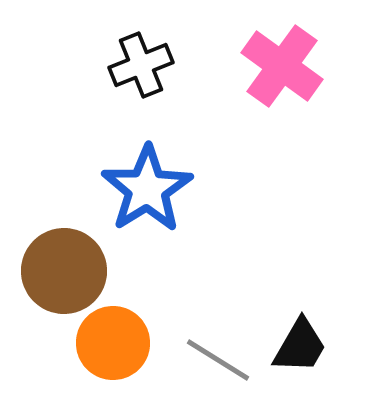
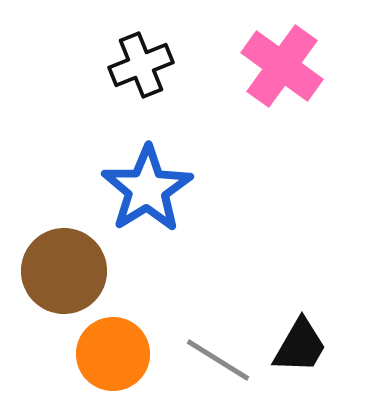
orange circle: moved 11 px down
